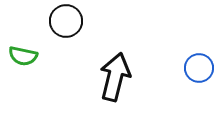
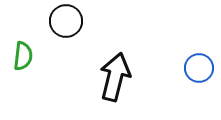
green semicircle: rotated 96 degrees counterclockwise
